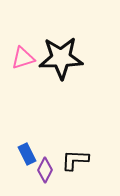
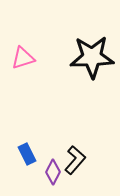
black star: moved 31 px right, 1 px up
black L-shape: rotated 128 degrees clockwise
purple diamond: moved 8 px right, 2 px down
